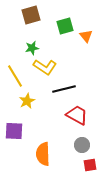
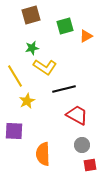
orange triangle: rotated 40 degrees clockwise
